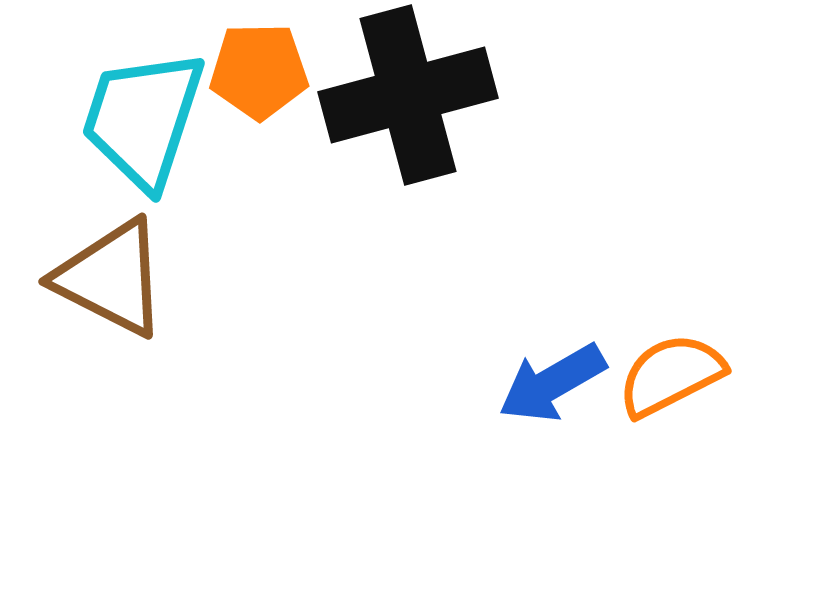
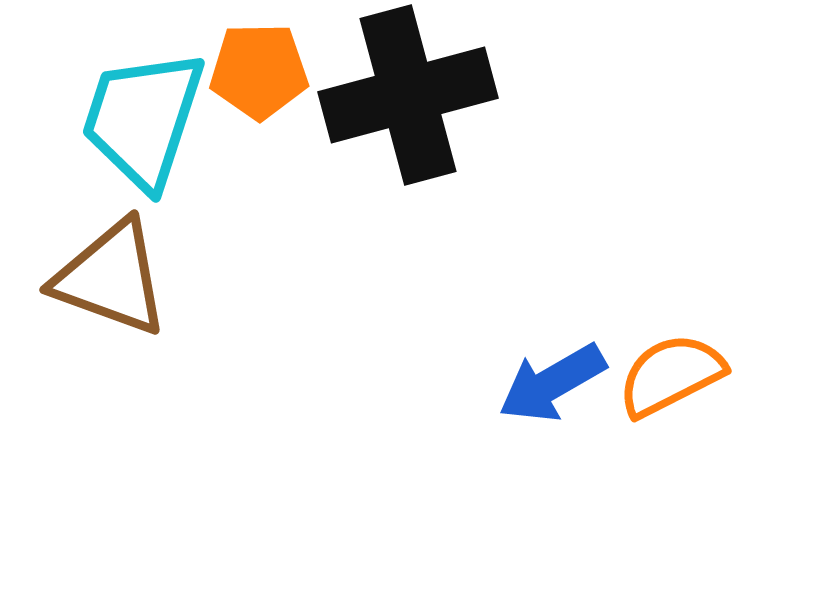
brown triangle: rotated 7 degrees counterclockwise
